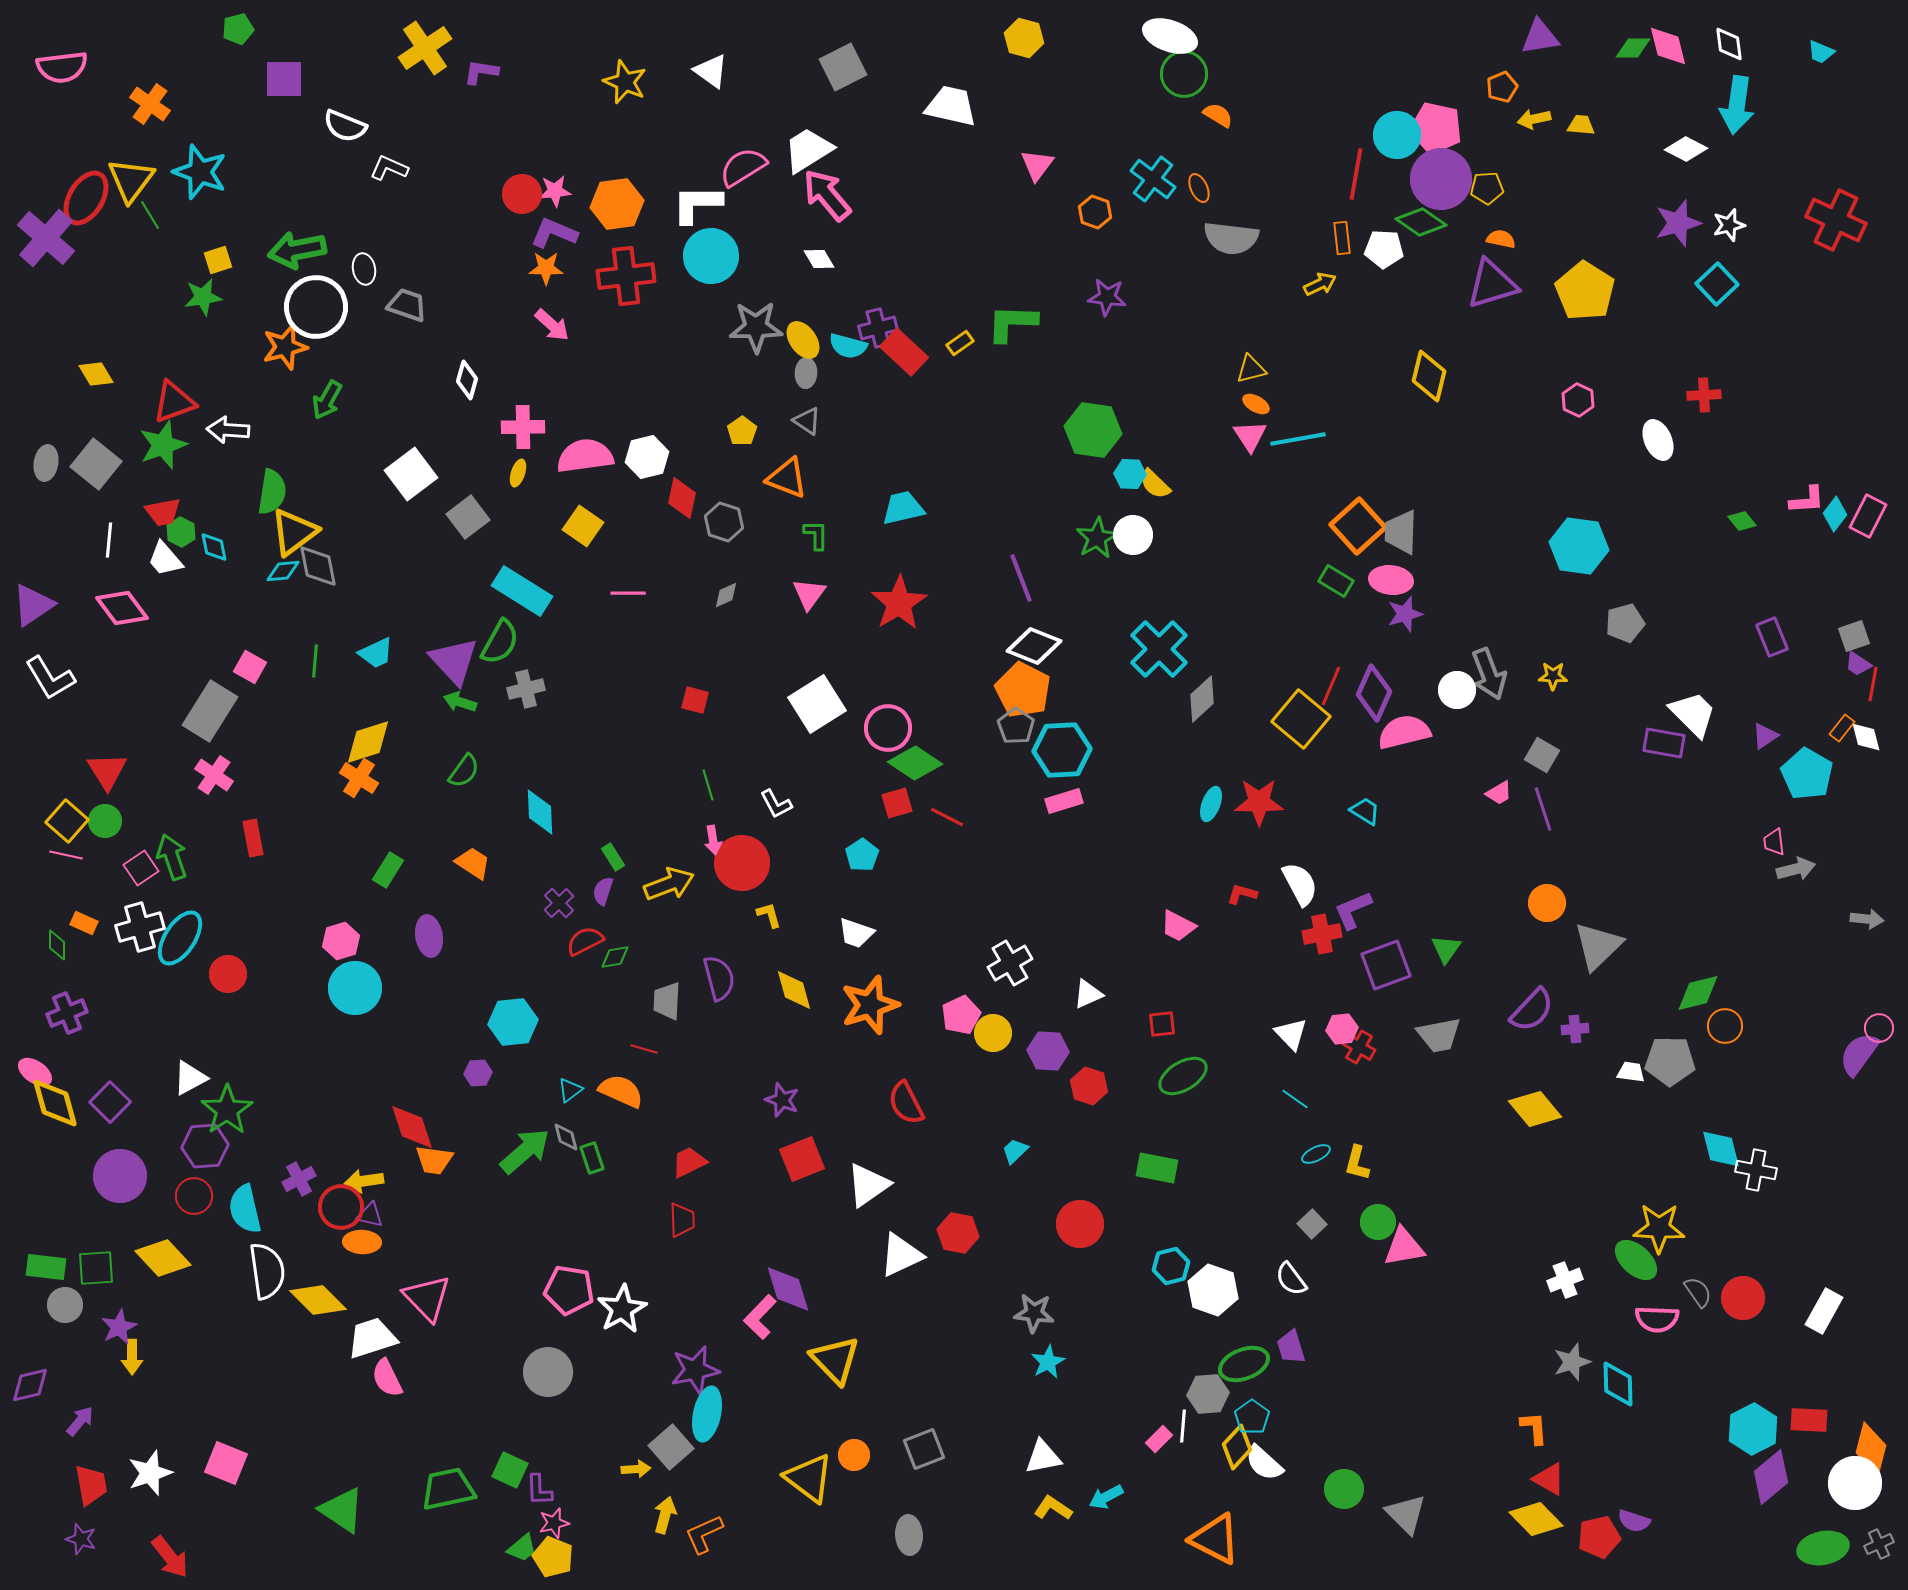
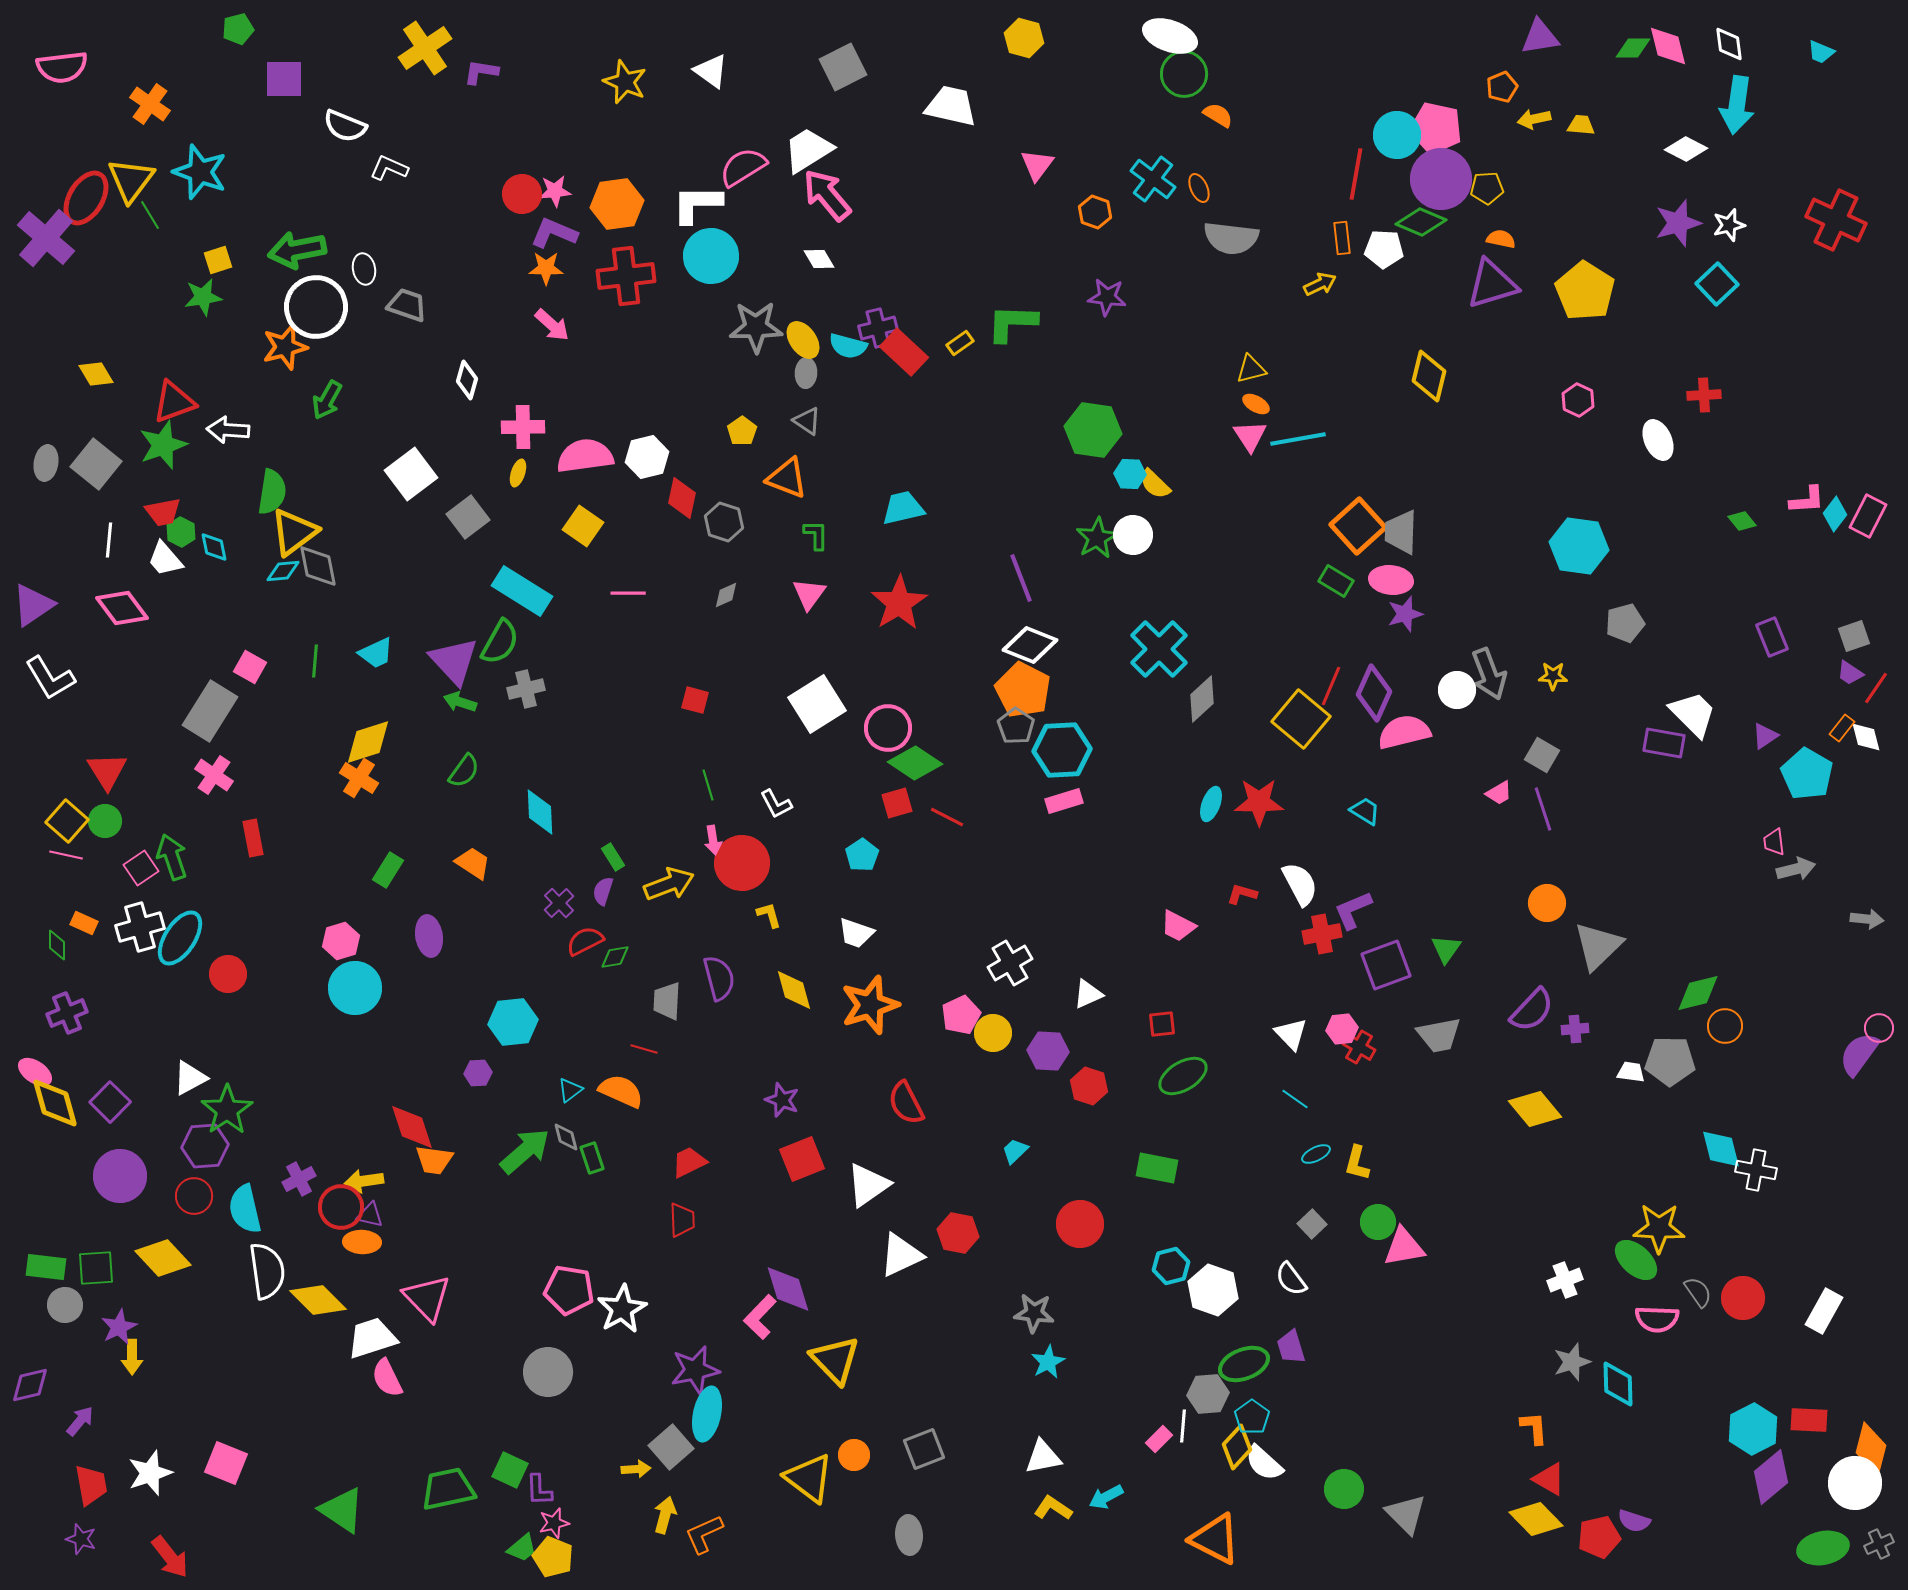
green diamond at (1421, 222): rotated 12 degrees counterclockwise
white diamond at (1034, 646): moved 4 px left, 1 px up
purple trapezoid at (1858, 664): moved 8 px left, 9 px down
red line at (1873, 684): moved 3 px right, 4 px down; rotated 24 degrees clockwise
